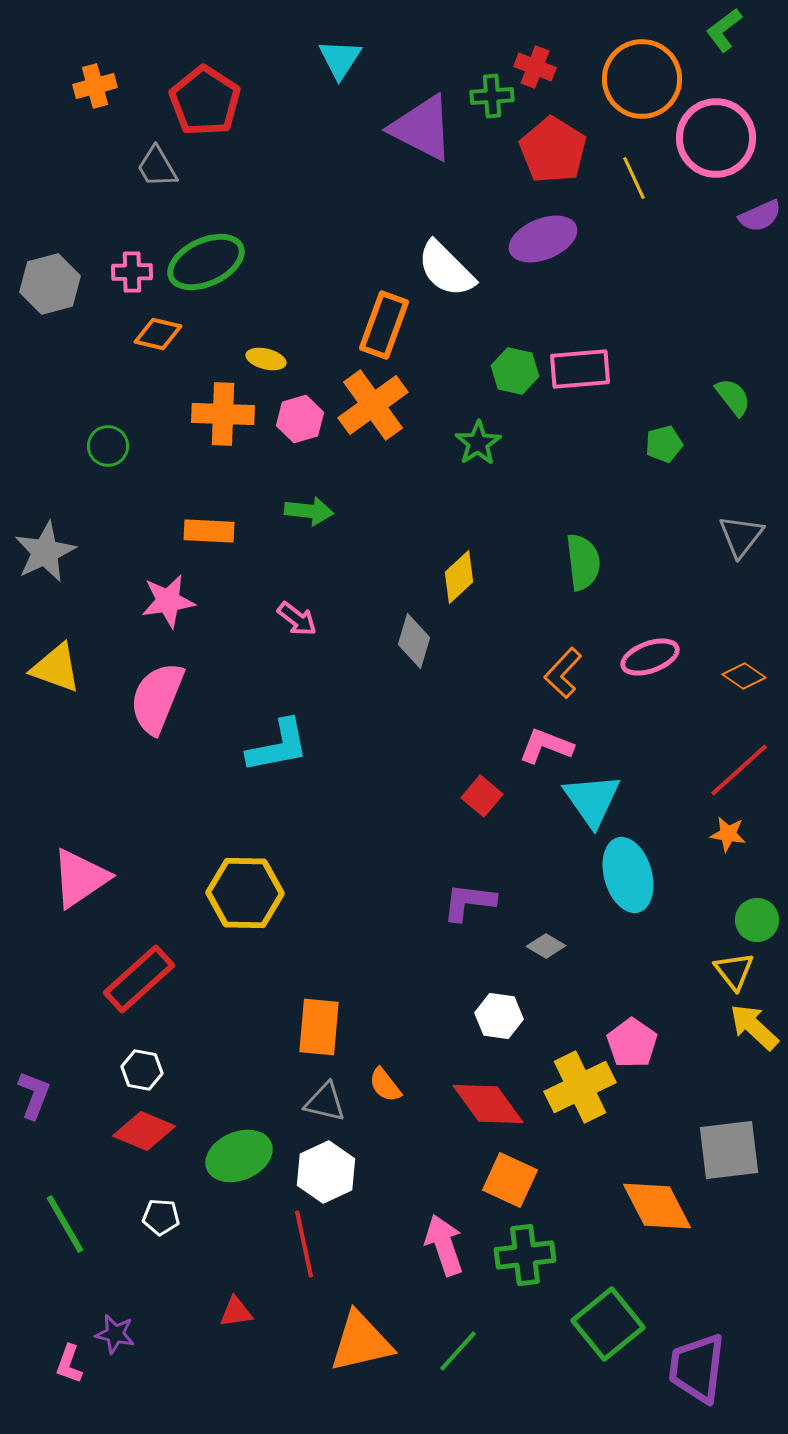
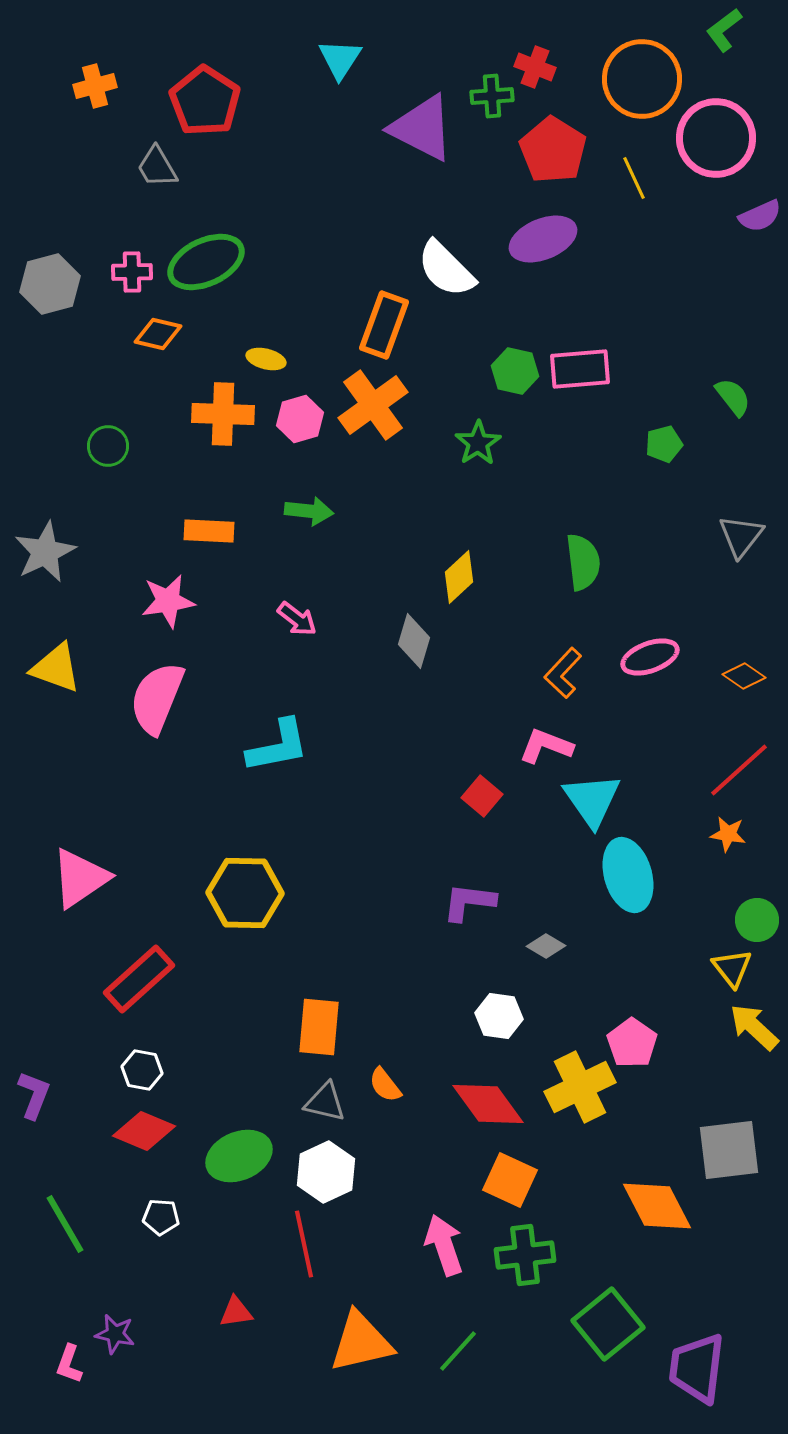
yellow triangle at (734, 971): moved 2 px left, 3 px up
